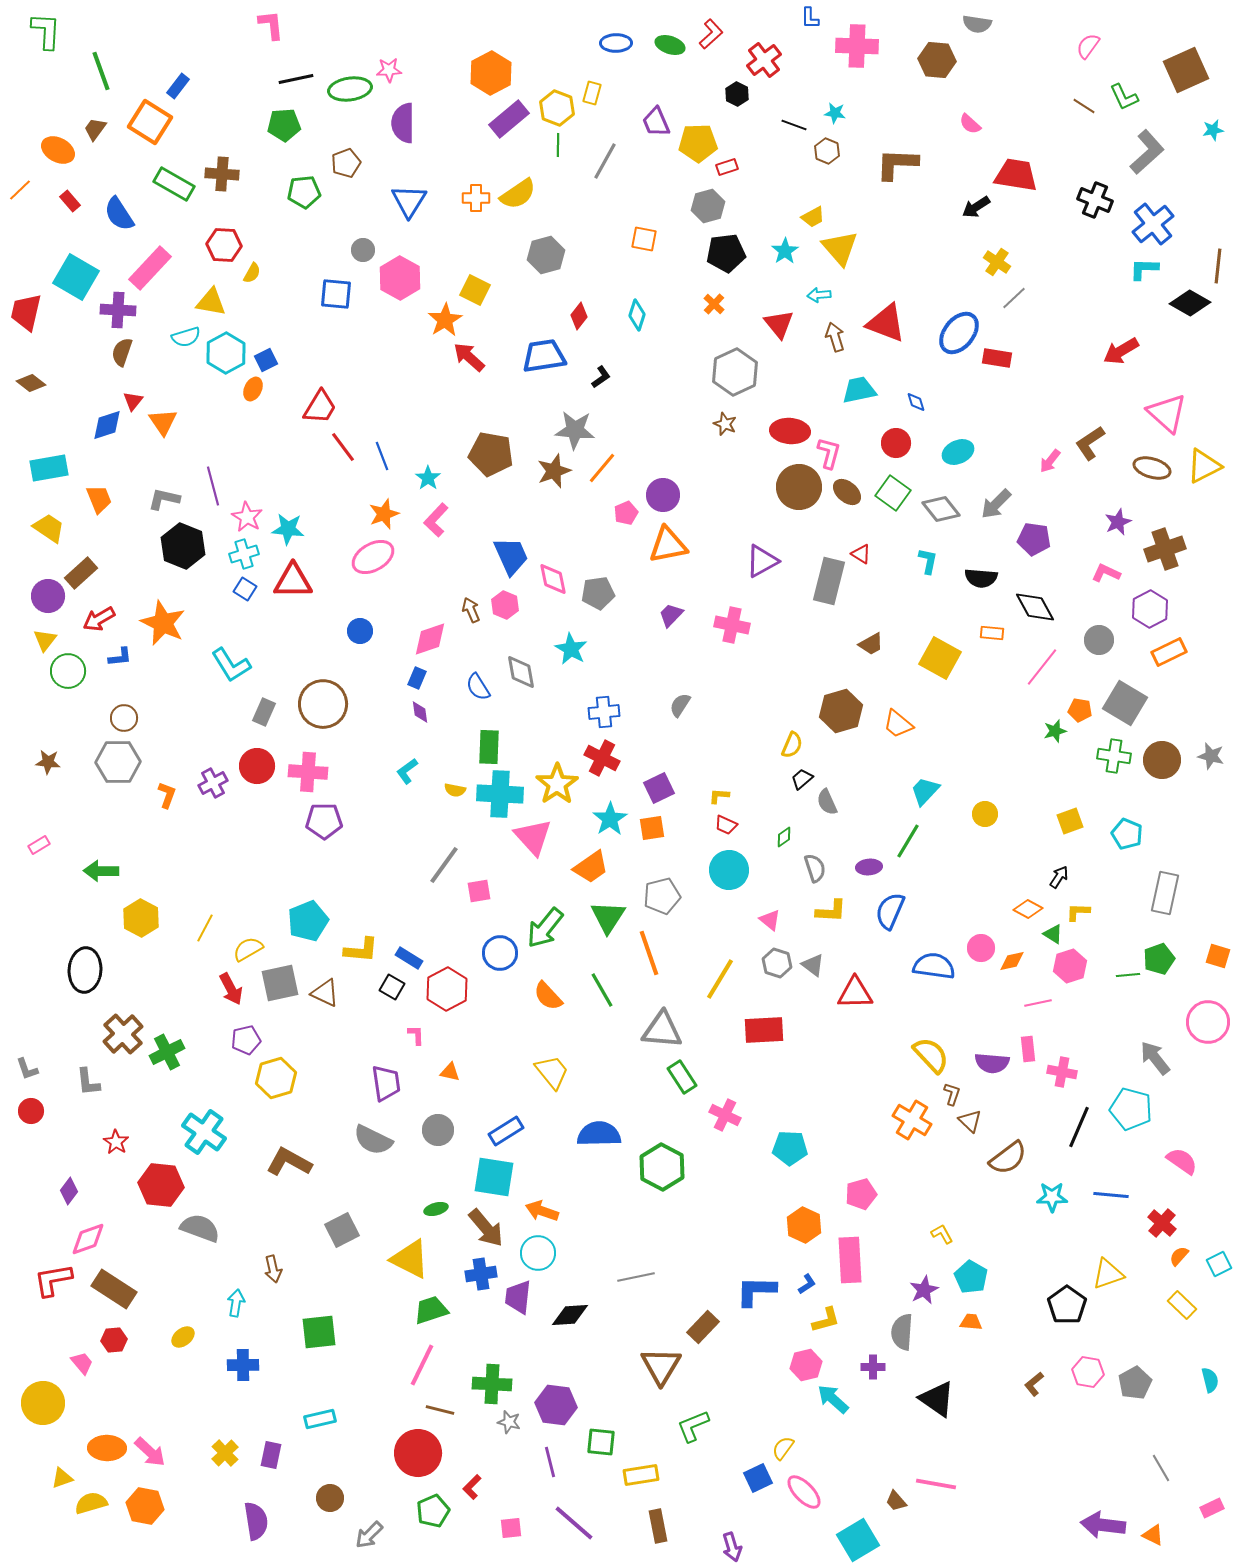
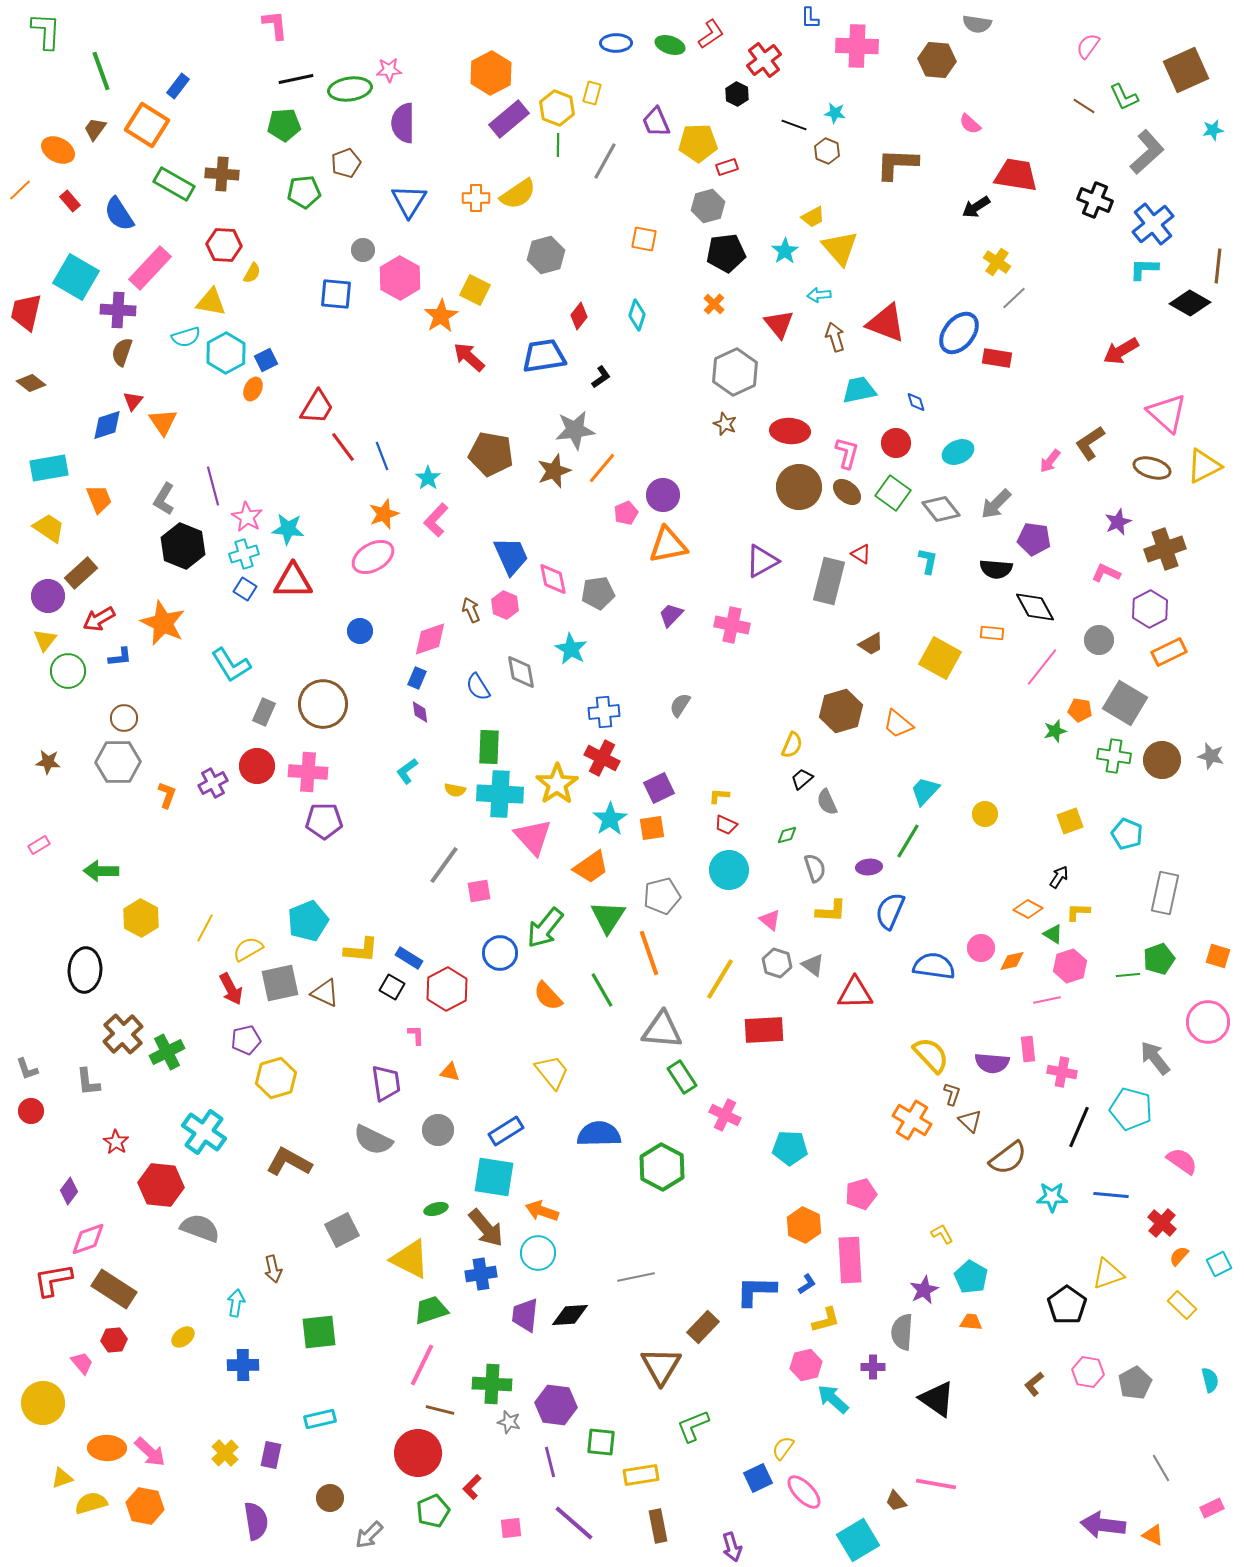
pink L-shape at (271, 25): moved 4 px right
red L-shape at (711, 34): rotated 8 degrees clockwise
orange square at (150, 122): moved 3 px left, 3 px down
orange star at (445, 320): moved 4 px left, 4 px up
red trapezoid at (320, 407): moved 3 px left
gray star at (575, 430): rotated 12 degrees counterclockwise
pink L-shape at (829, 453): moved 18 px right
gray L-shape at (164, 499): rotated 72 degrees counterclockwise
black semicircle at (981, 578): moved 15 px right, 9 px up
green diamond at (784, 837): moved 3 px right, 2 px up; rotated 20 degrees clockwise
pink line at (1038, 1003): moved 9 px right, 3 px up
purple trapezoid at (518, 1297): moved 7 px right, 18 px down
